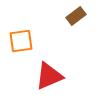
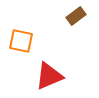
orange square: rotated 20 degrees clockwise
